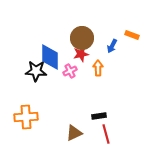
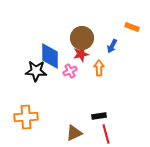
orange rectangle: moved 8 px up
blue diamond: moved 1 px up
orange arrow: moved 1 px right
